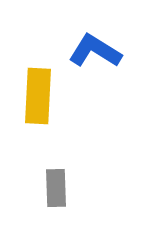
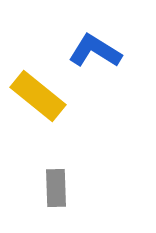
yellow rectangle: rotated 54 degrees counterclockwise
